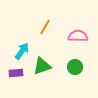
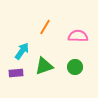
green triangle: moved 2 px right
